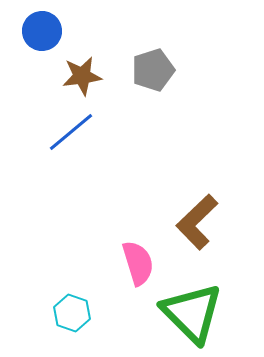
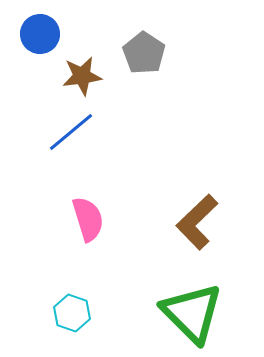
blue circle: moved 2 px left, 3 px down
gray pentagon: moved 9 px left, 17 px up; rotated 21 degrees counterclockwise
pink semicircle: moved 50 px left, 44 px up
